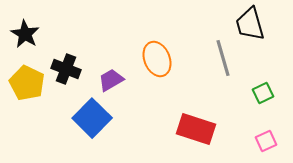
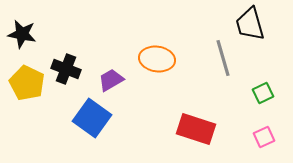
black star: moved 3 px left; rotated 20 degrees counterclockwise
orange ellipse: rotated 60 degrees counterclockwise
blue square: rotated 9 degrees counterclockwise
pink square: moved 2 px left, 4 px up
